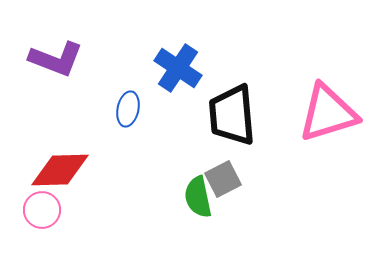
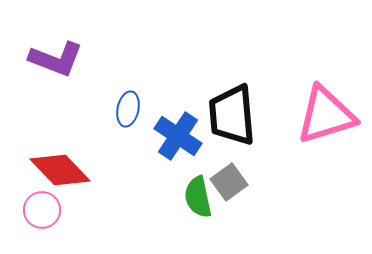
blue cross: moved 68 px down
pink triangle: moved 2 px left, 2 px down
red diamond: rotated 48 degrees clockwise
gray square: moved 6 px right, 3 px down; rotated 9 degrees counterclockwise
